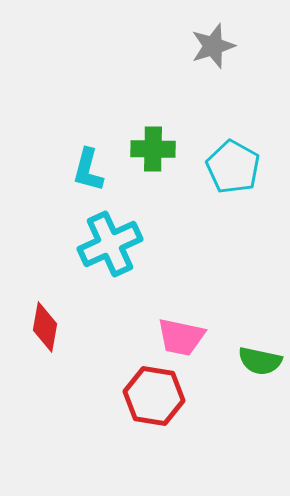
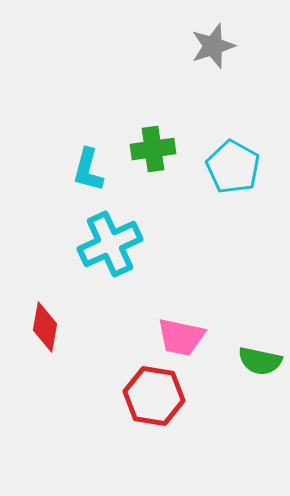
green cross: rotated 9 degrees counterclockwise
